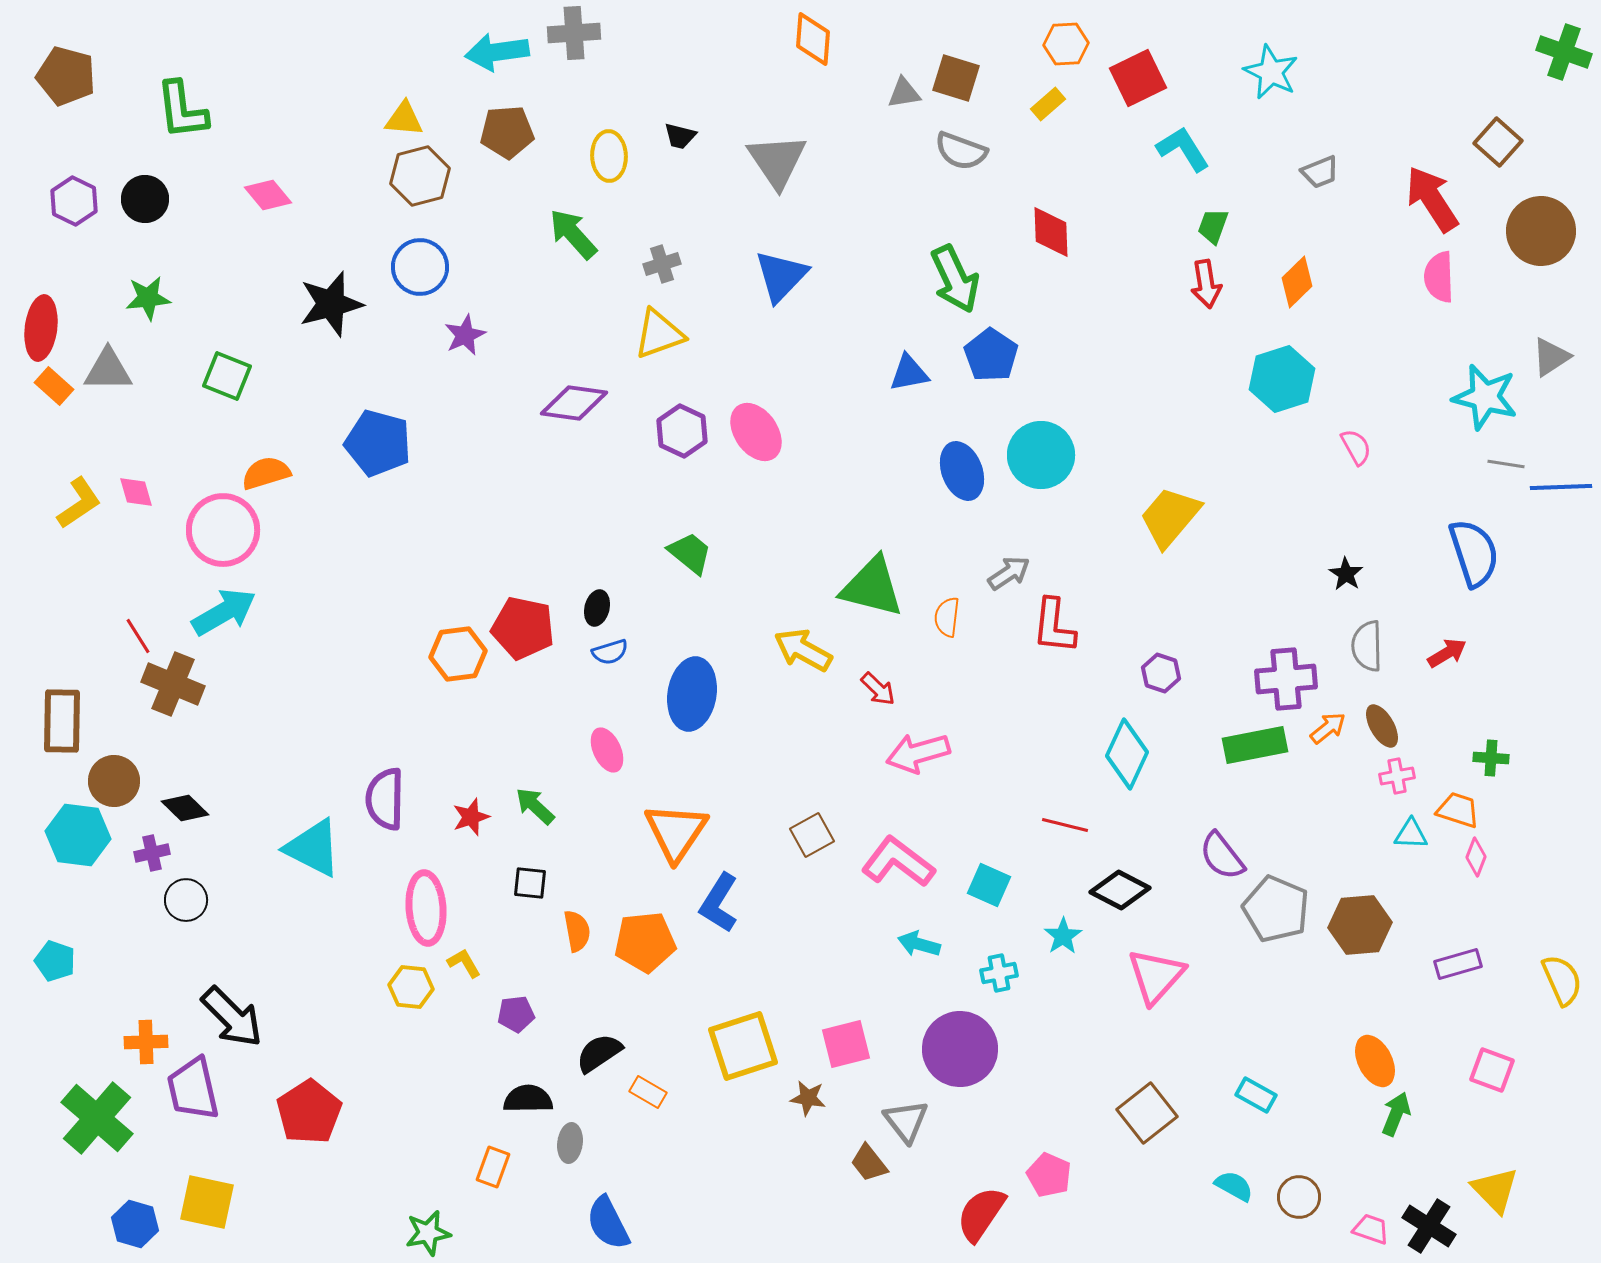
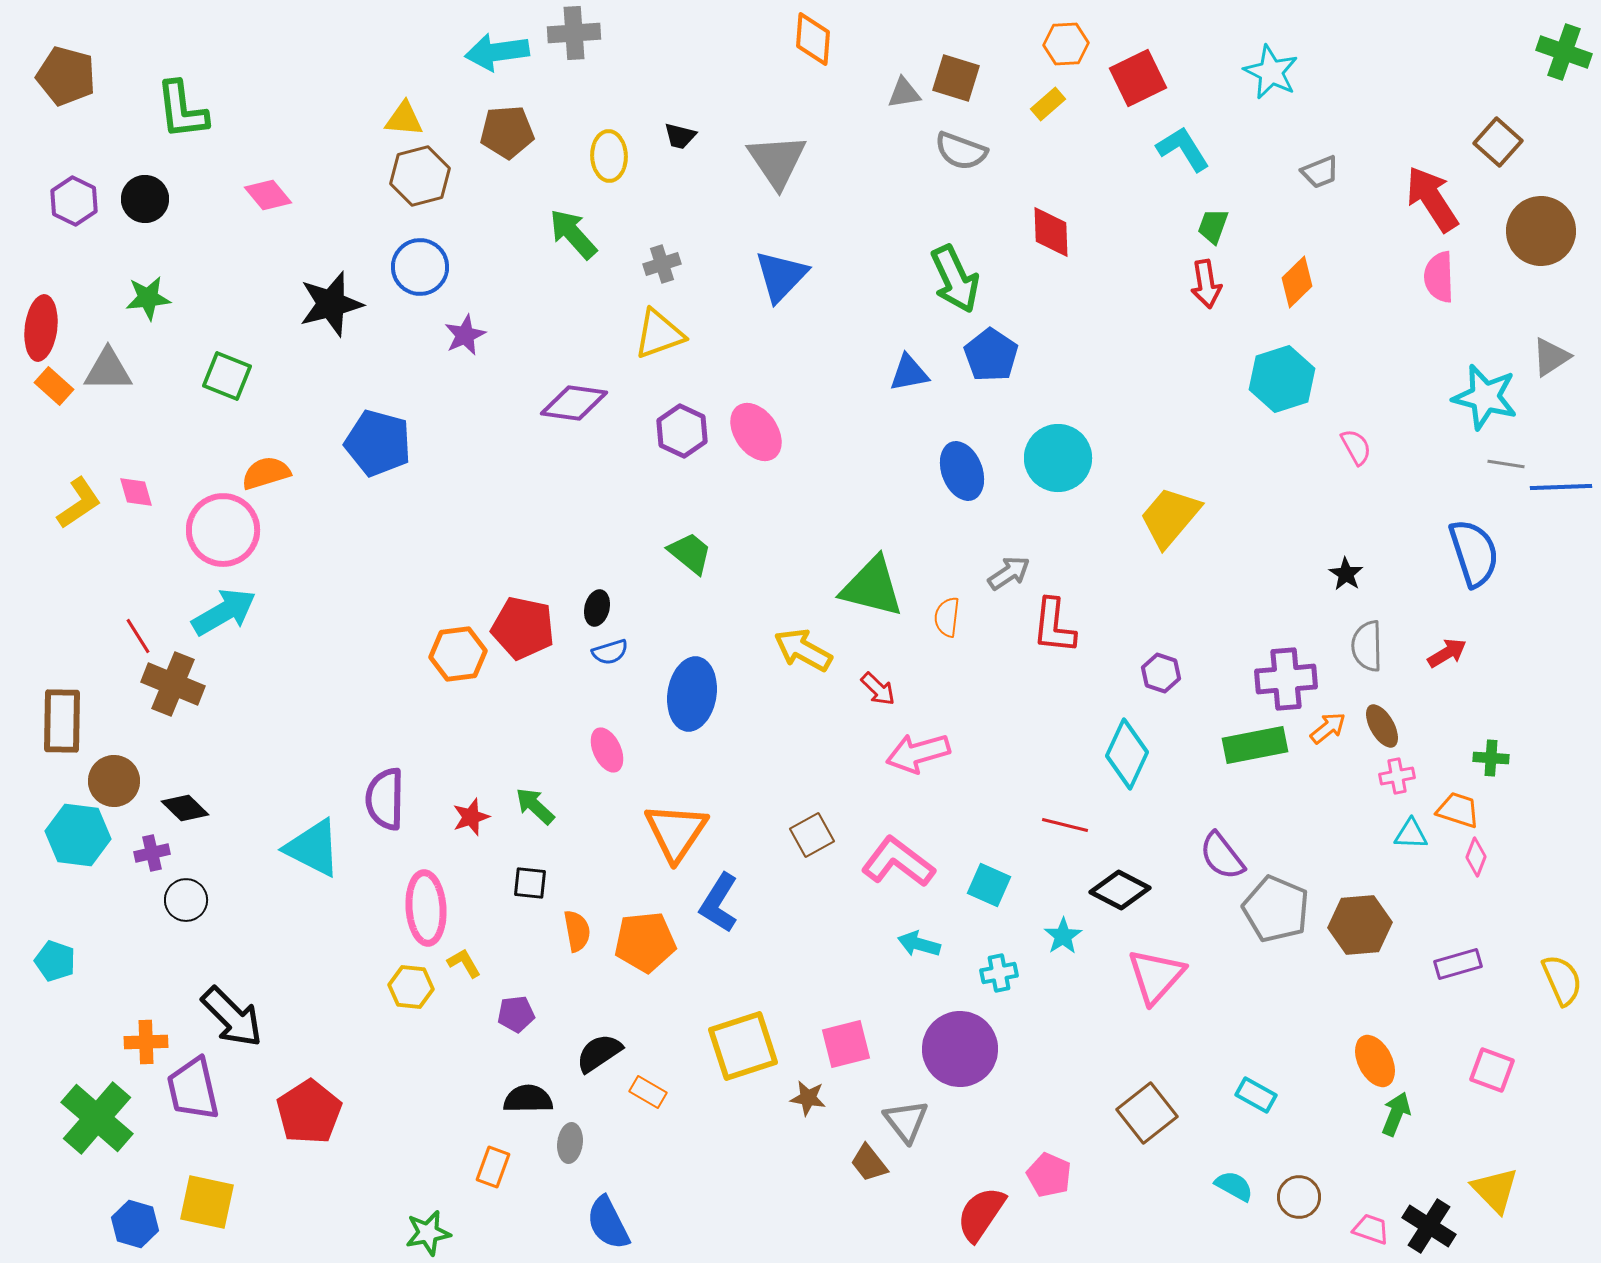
cyan circle at (1041, 455): moved 17 px right, 3 px down
